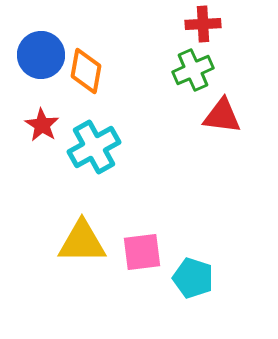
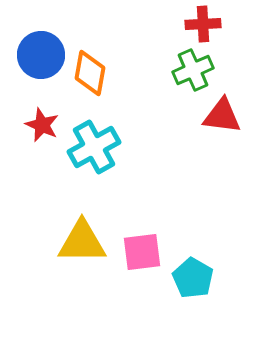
orange diamond: moved 4 px right, 2 px down
red star: rotated 8 degrees counterclockwise
cyan pentagon: rotated 12 degrees clockwise
